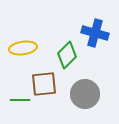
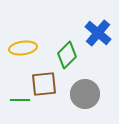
blue cross: moved 3 px right; rotated 24 degrees clockwise
